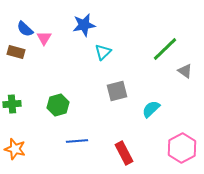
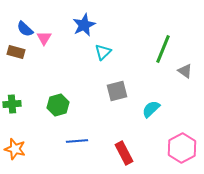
blue star: rotated 15 degrees counterclockwise
green line: moved 2 px left; rotated 24 degrees counterclockwise
